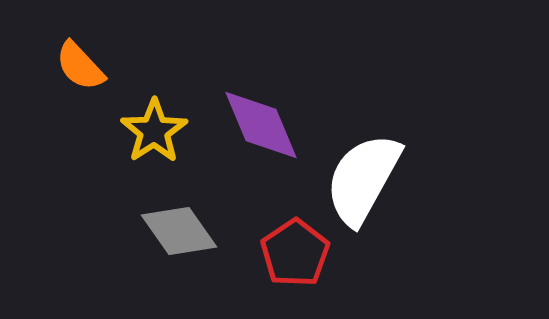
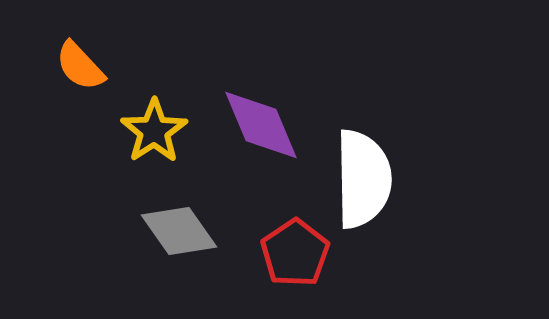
white semicircle: rotated 150 degrees clockwise
